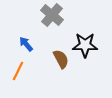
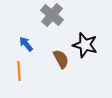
black star: rotated 15 degrees clockwise
orange line: moved 1 px right; rotated 30 degrees counterclockwise
